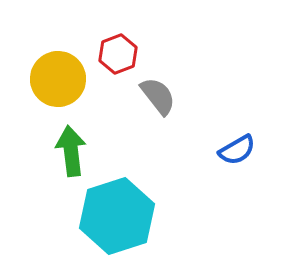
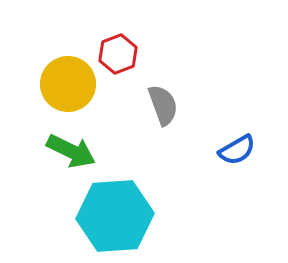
yellow circle: moved 10 px right, 5 px down
gray semicircle: moved 5 px right, 9 px down; rotated 18 degrees clockwise
green arrow: rotated 123 degrees clockwise
cyan hexagon: moved 2 px left; rotated 14 degrees clockwise
